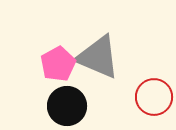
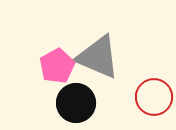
pink pentagon: moved 1 px left, 2 px down
black circle: moved 9 px right, 3 px up
